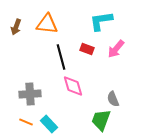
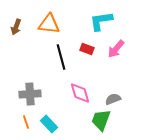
orange triangle: moved 2 px right
pink diamond: moved 7 px right, 7 px down
gray semicircle: rotated 91 degrees clockwise
orange line: rotated 48 degrees clockwise
